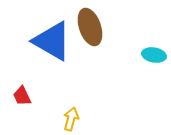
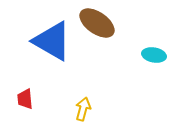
brown ellipse: moved 7 px right, 4 px up; rotated 36 degrees counterclockwise
red trapezoid: moved 3 px right, 3 px down; rotated 20 degrees clockwise
yellow arrow: moved 12 px right, 10 px up
